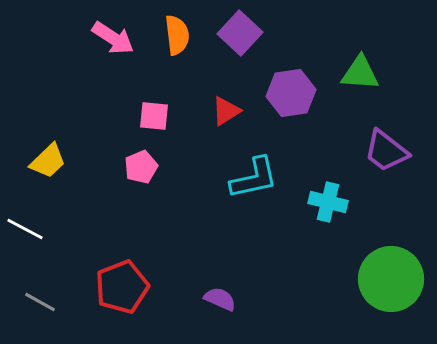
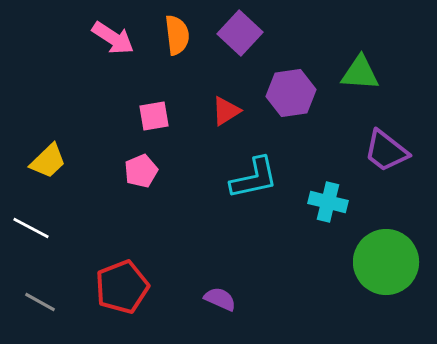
pink square: rotated 16 degrees counterclockwise
pink pentagon: moved 4 px down
white line: moved 6 px right, 1 px up
green circle: moved 5 px left, 17 px up
